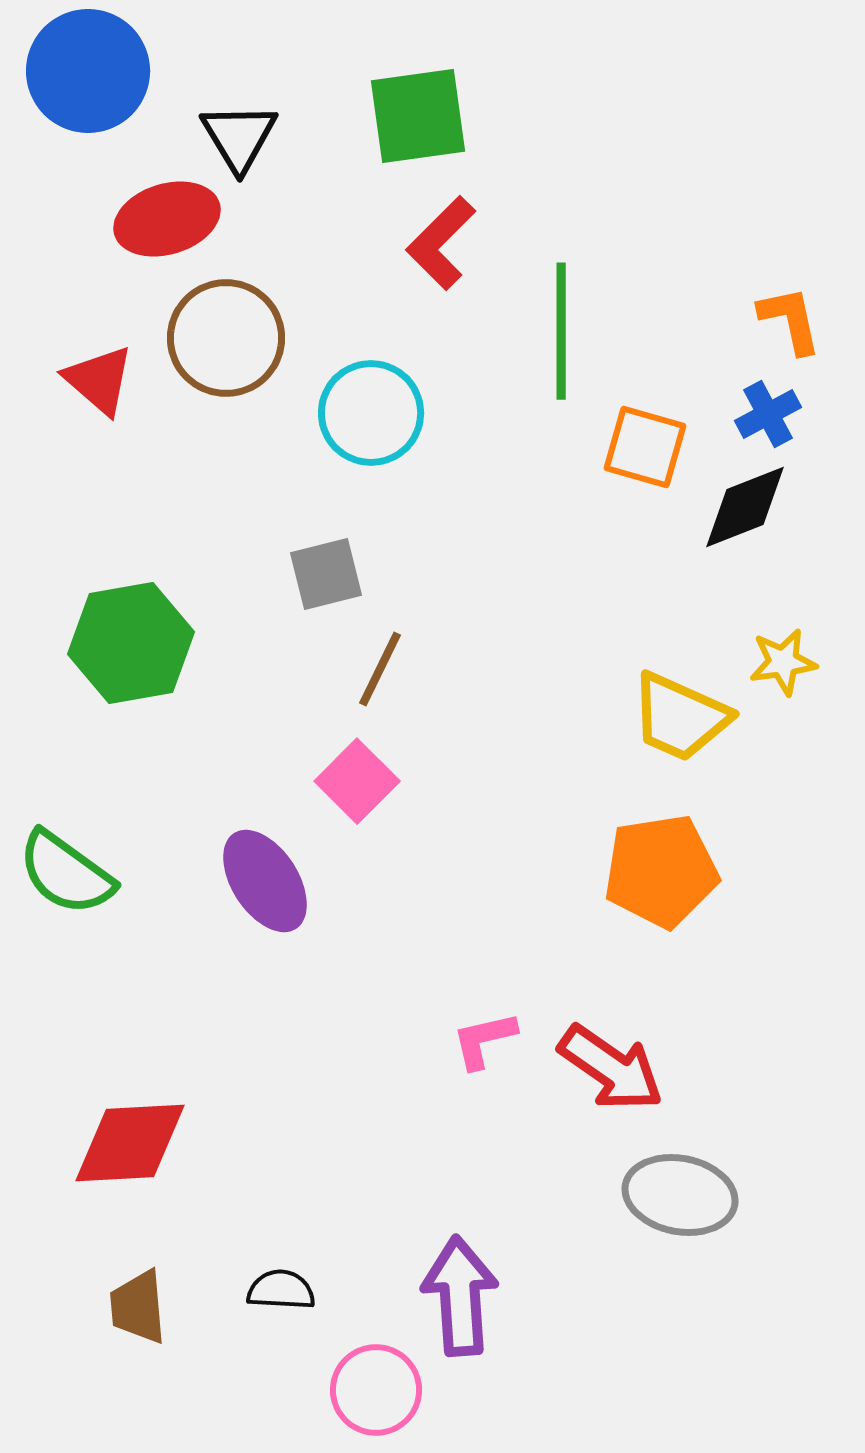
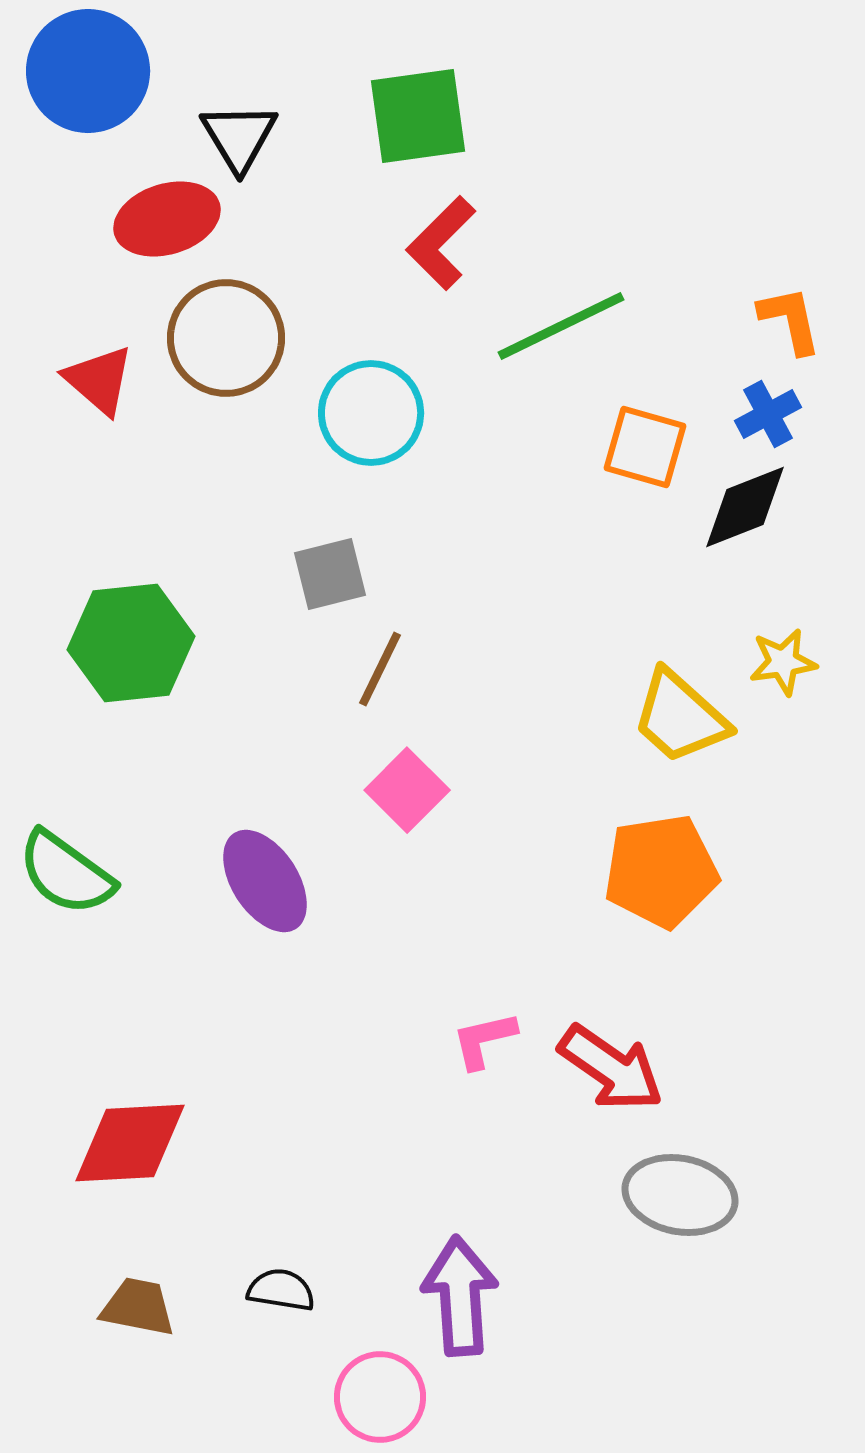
green line: moved 5 px up; rotated 64 degrees clockwise
gray square: moved 4 px right
green hexagon: rotated 4 degrees clockwise
yellow trapezoid: rotated 18 degrees clockwise
pink square: moved 50 px right, 9 px down
black semicircle: rotated 6 degrees clockwise
brown trapezoid: rotated 106 degrees clockwise
pink circle: moved 4 px right, 7 px down
